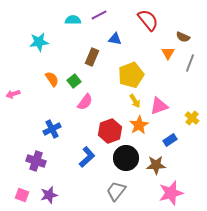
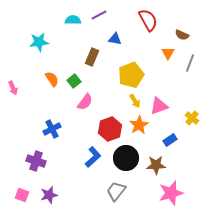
red semicircle: rotated 10 degrees clockwise
brown semicircle: moved 1 px left, 2 px up
pink arrow: moved 6 px up; rotated 96 degrees counterclockwise
red hexagon: moved 2 px up
blue L-shape: moved 6 px right
